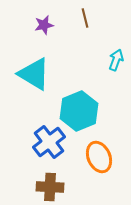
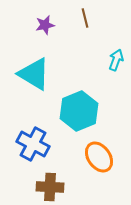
purple star: moved 1 px right
blue cross: moved 16 px left, 2 px down; rotated 24 degrees counterclockwise
orange ellipse: rotated 12 degrees counterclockwise
